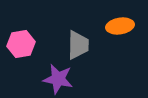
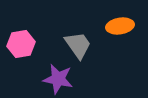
gray trapezoid: rotated 36 degrees counterclockwise
